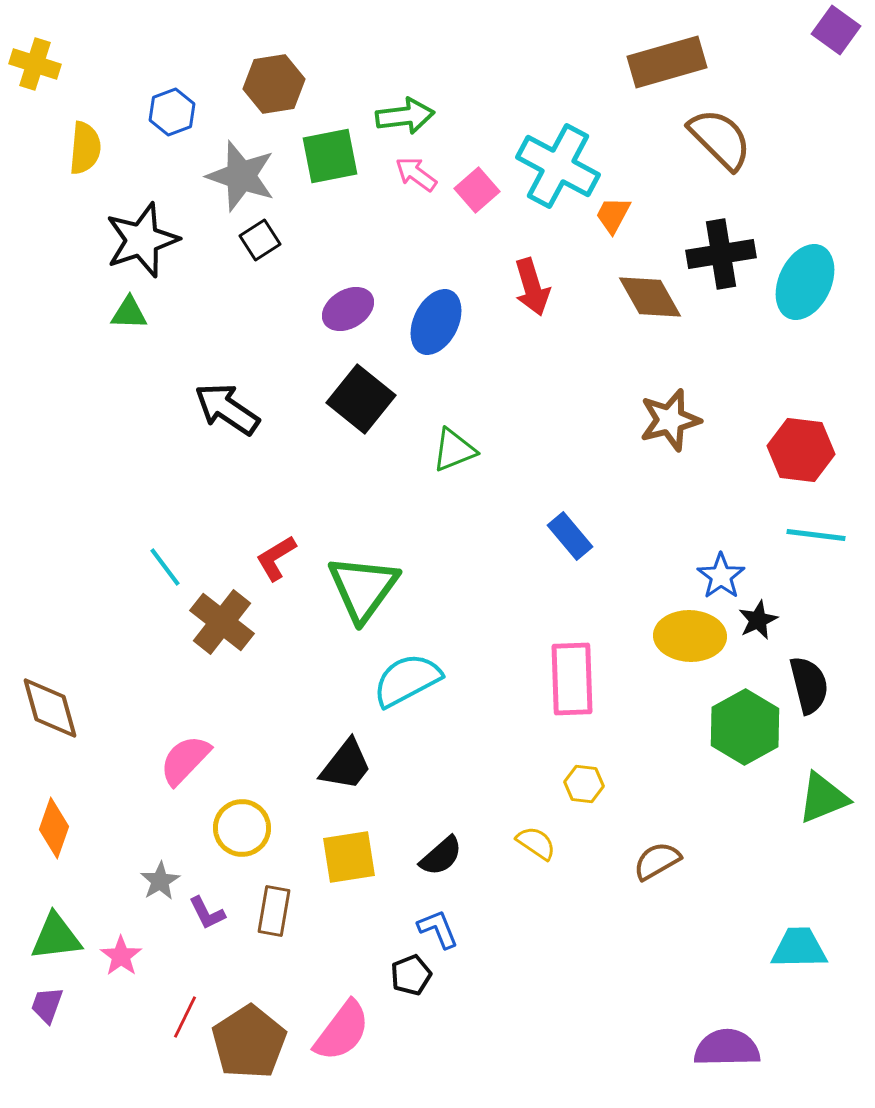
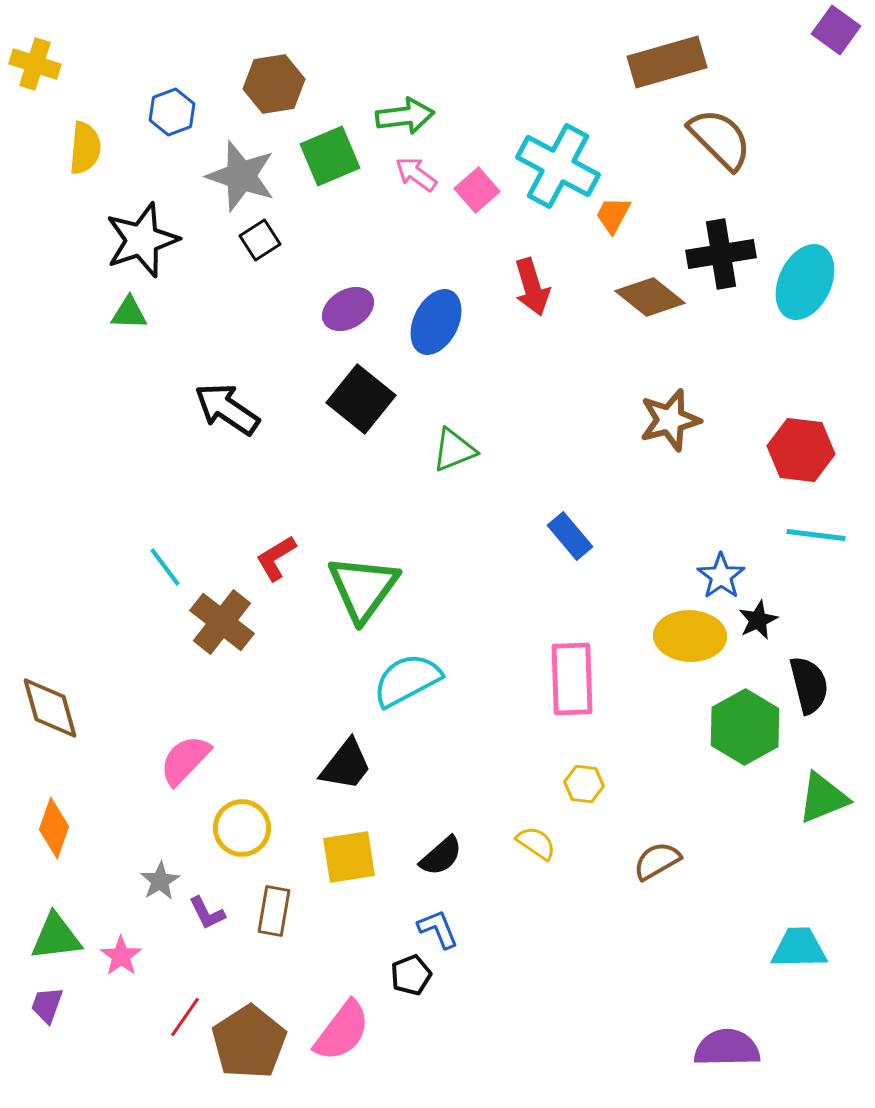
green square at (330, 156): rotated 12 degrees counterclockwise
brown diamond at (650, 297): rotated 22 degrees counterclockwise
red line at (185, 1017): rotated 9 degrees clockwise
